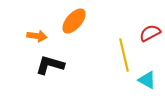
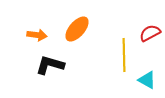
orange ellipse: moved 3 px right, 8 px down
orange arrow: moved 1 px up
yellow line: rotated 12 degrees clockwise
